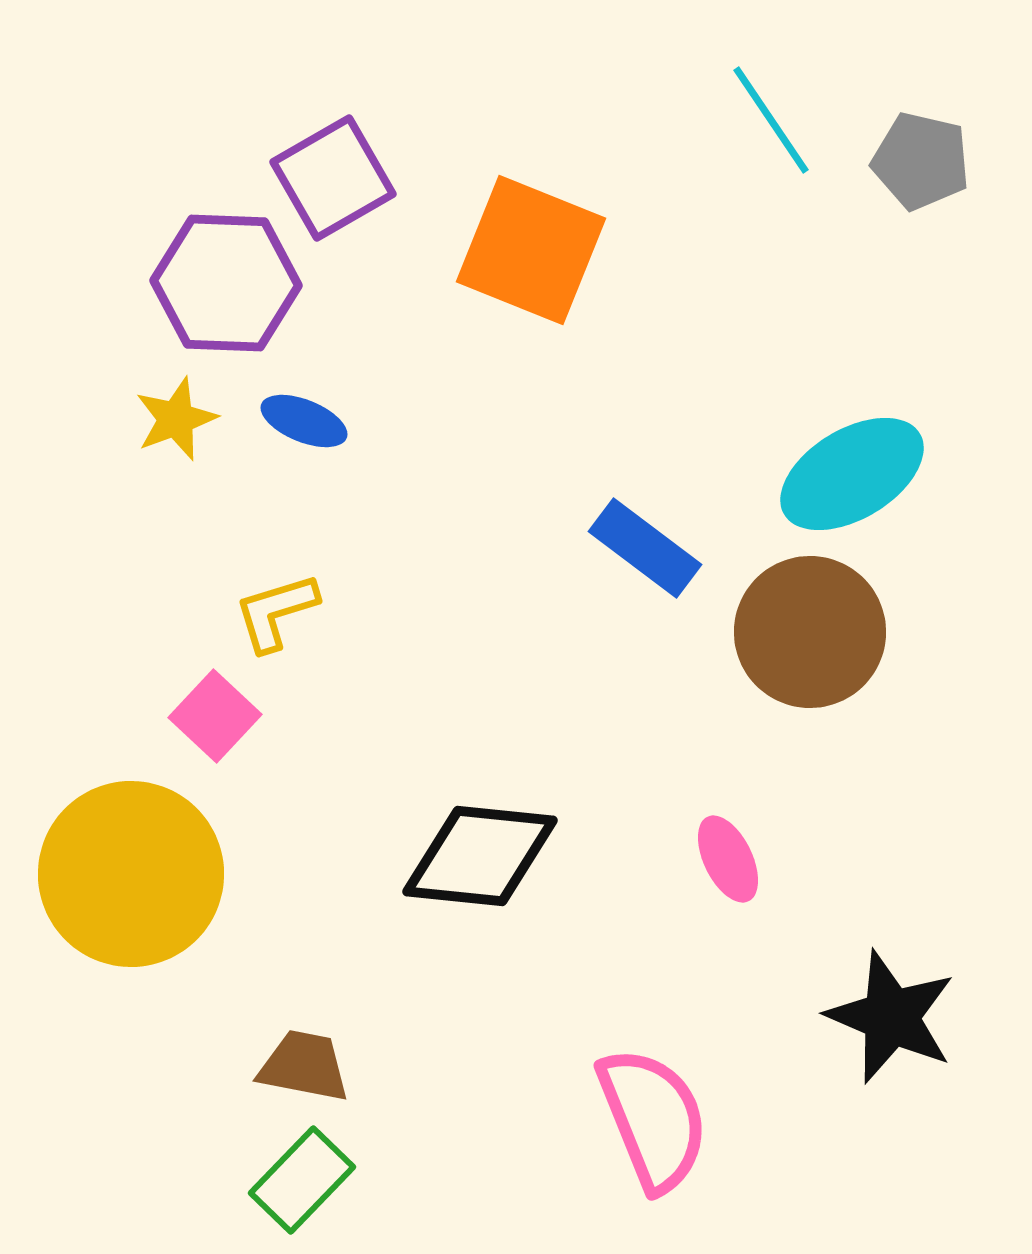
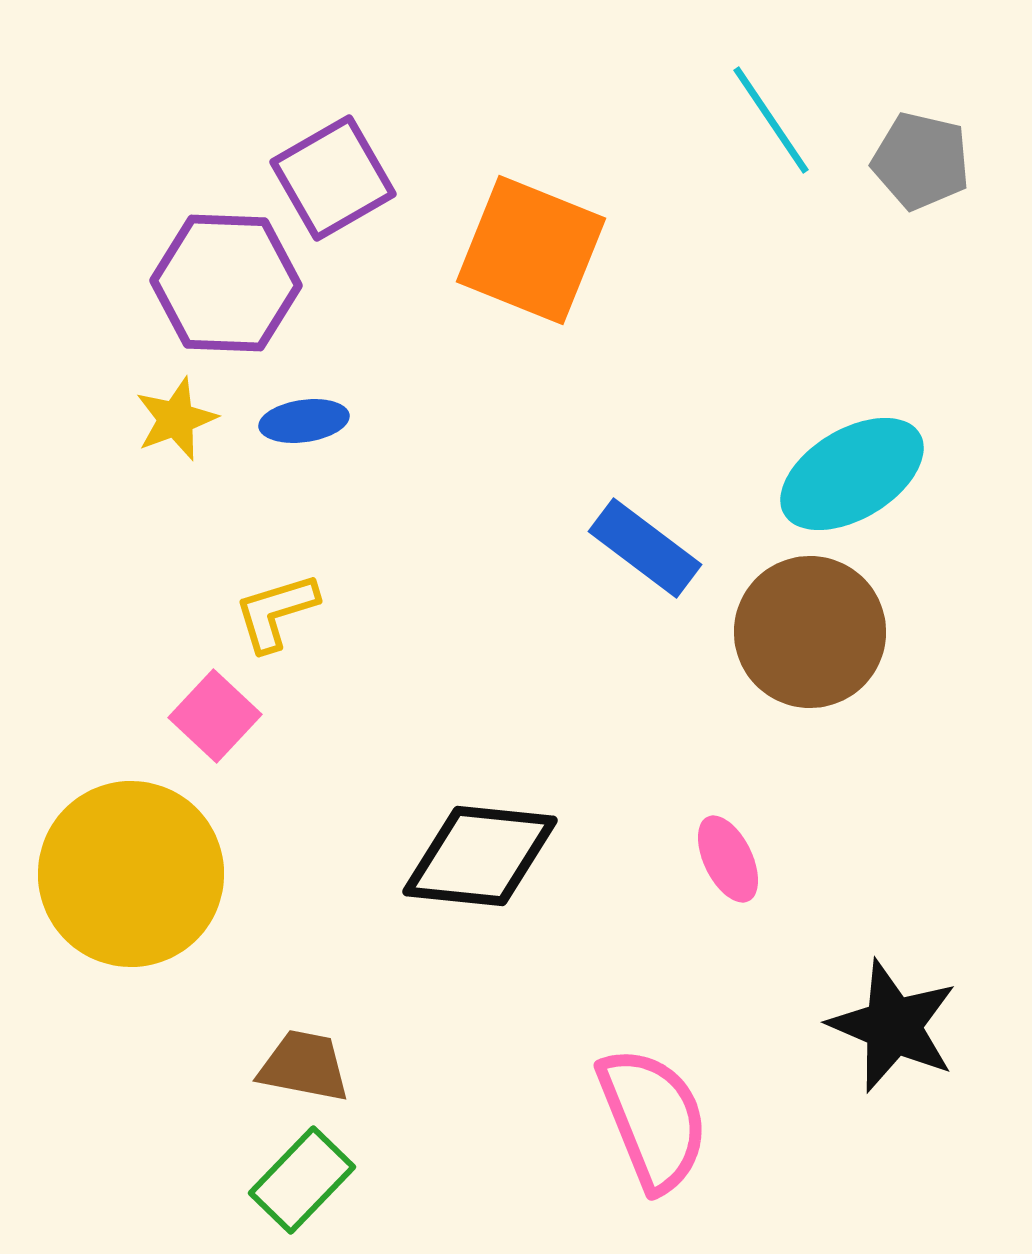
blue ellipse: rotated 30 degrees counterclockwise
black star: moved 2 px right, 9 px down
